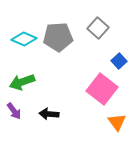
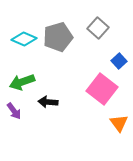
gray pentagon: rotated 12 degrees counterclockwise
black arrow: moved 1 px left, 12 px up
orange triangle: moved 2 px right, 1 px down
